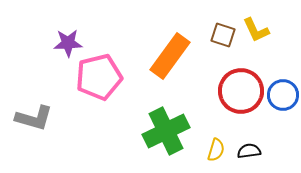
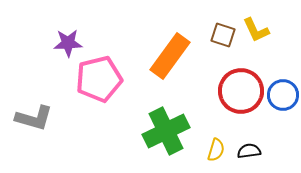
pink pentagon: moved 2 px down
